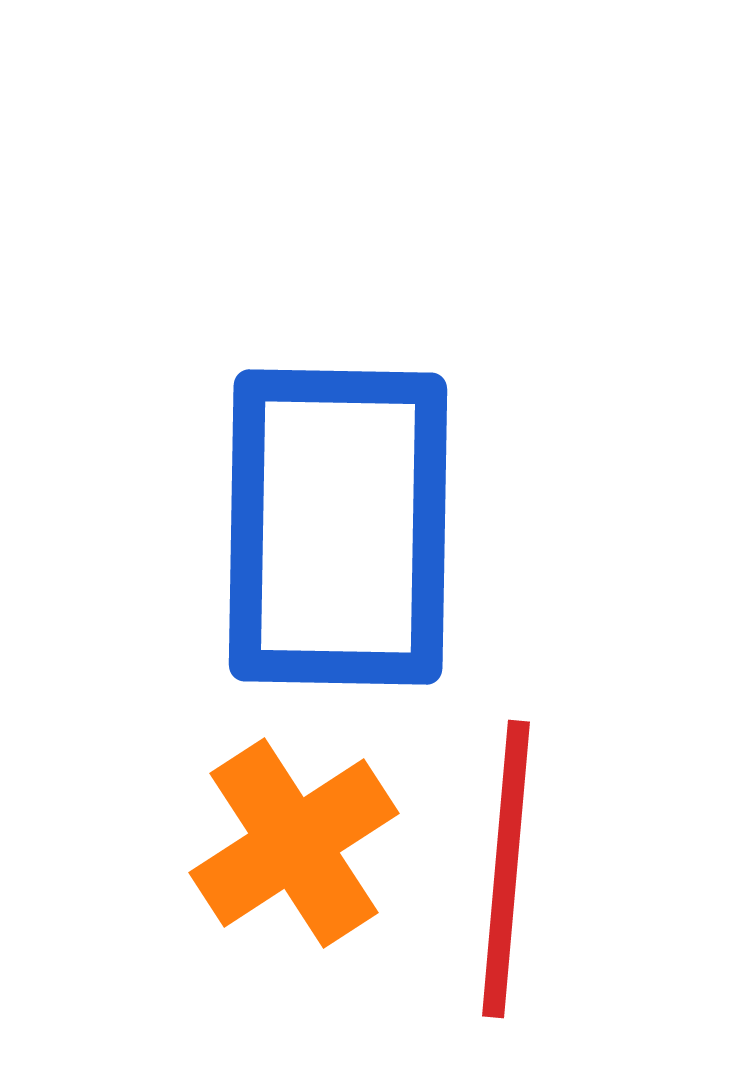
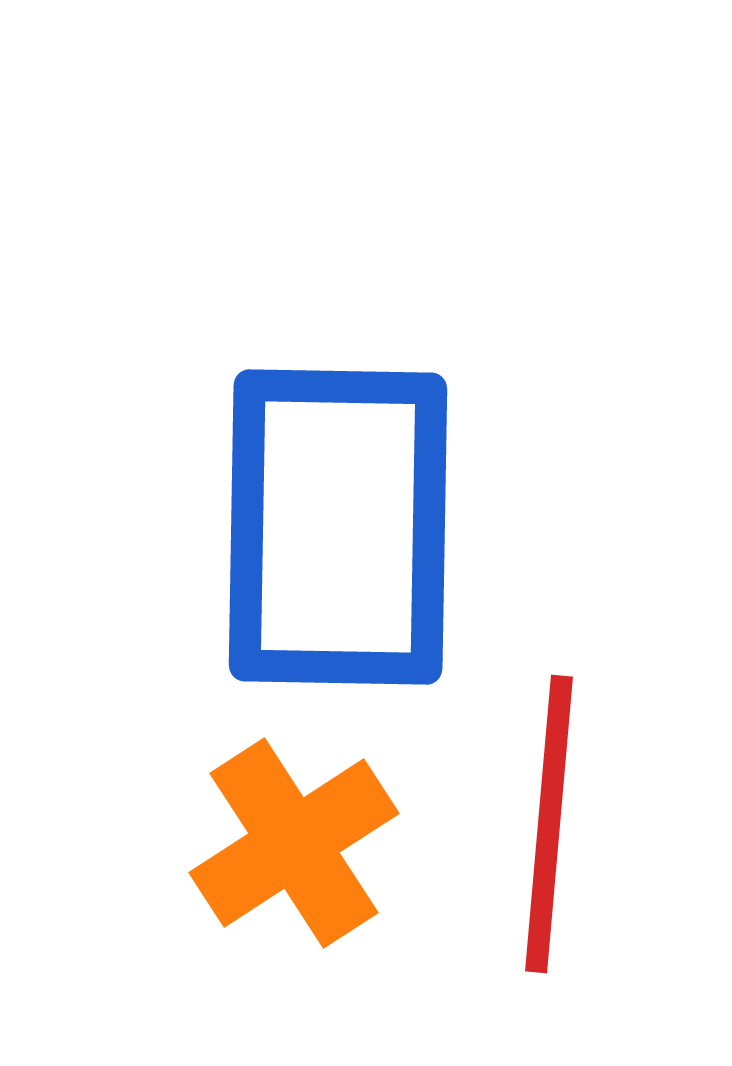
red line: moved 43 px right, 45 px up
